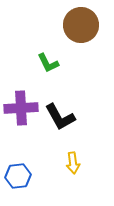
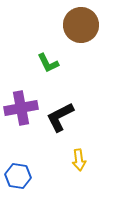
purple cross: rotated 8 degrees counterclockwise
black L-shape: rotated 92 degrees clockwise
yellow arrow: moved 6 px right, 3 px up
blue hexagon: rotated 15 degrees clockwise
